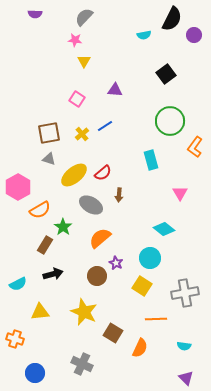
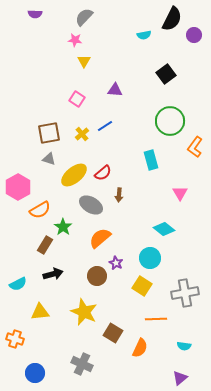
purple triangle at (186, 378): moved 6 px left; rotated 35 degrees clockwise
